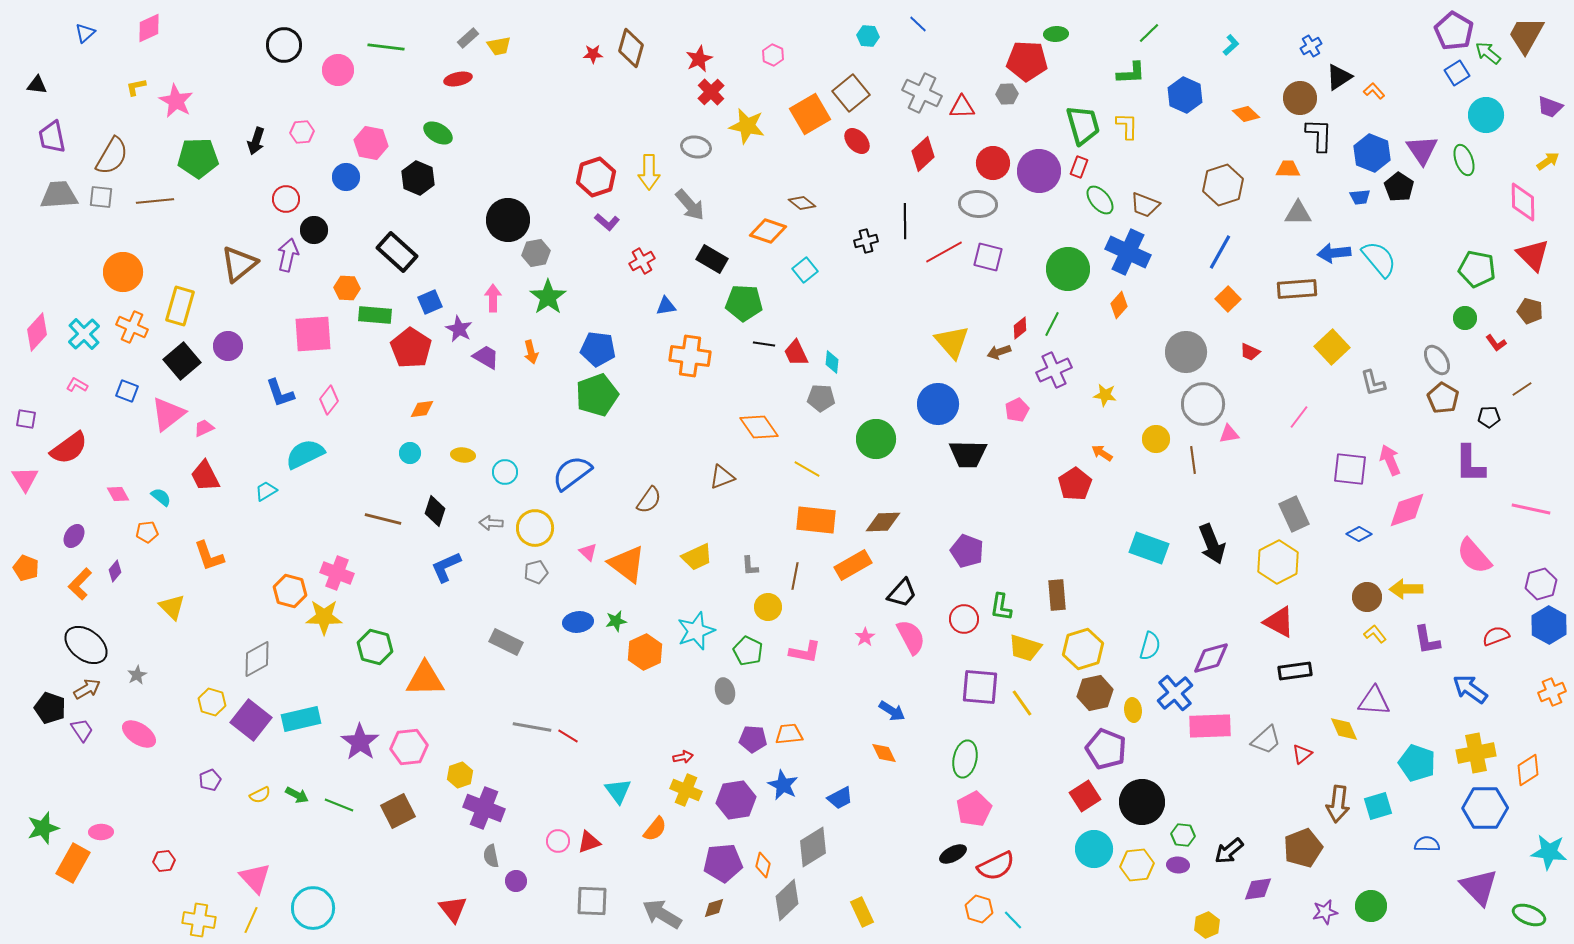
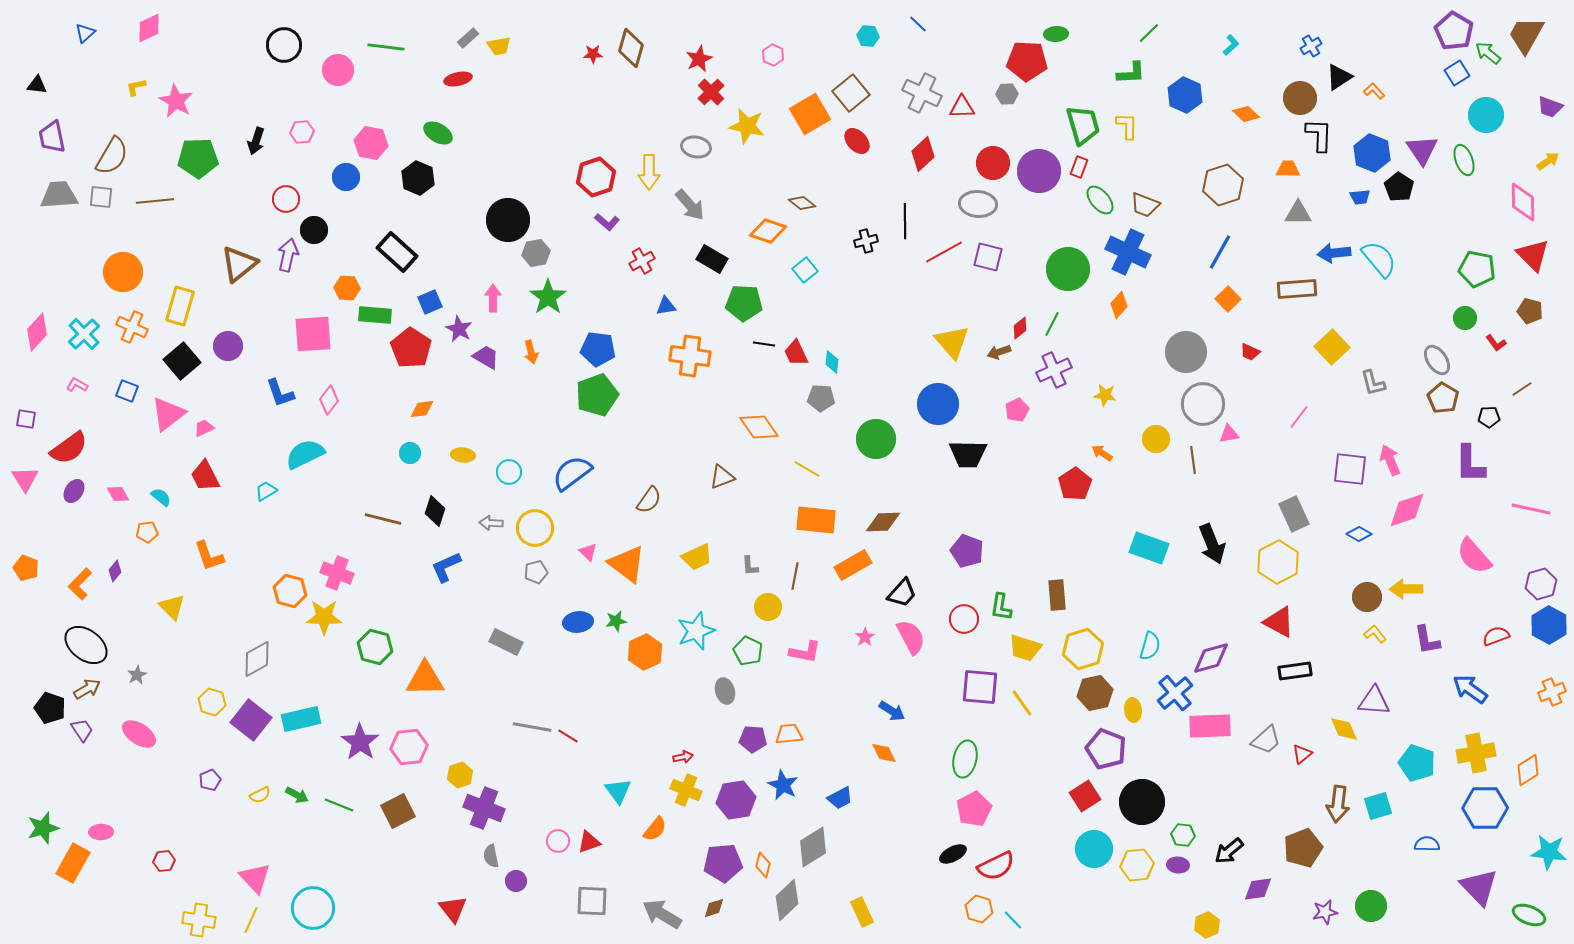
cyan circle at (505, 472): moved 4 px right
purple ellipse at (74, 536): moved 45 px up
